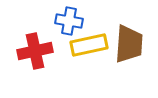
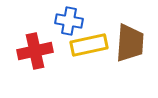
brown trapezoid: moved 1 px right, 1 px up
